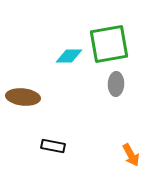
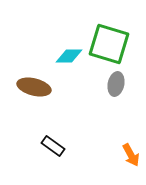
green square: rotated 27 degrees clockwise
gray ellipse: rotated 10 degrees clockwise
brown ellipse: moved 11 px right, 10 px up; rotated 8 degrees clockwise
black rectangle: rotated 25 degrees clockwise
